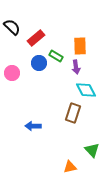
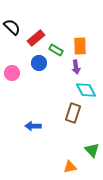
green rectangle: moved 6 px up
